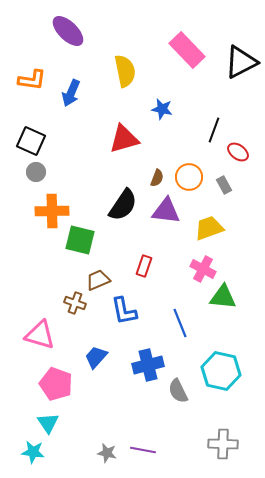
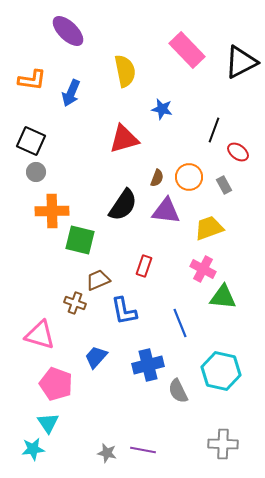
cyan star: moved 3 px up; rotated 15 degrees counterclockwise
